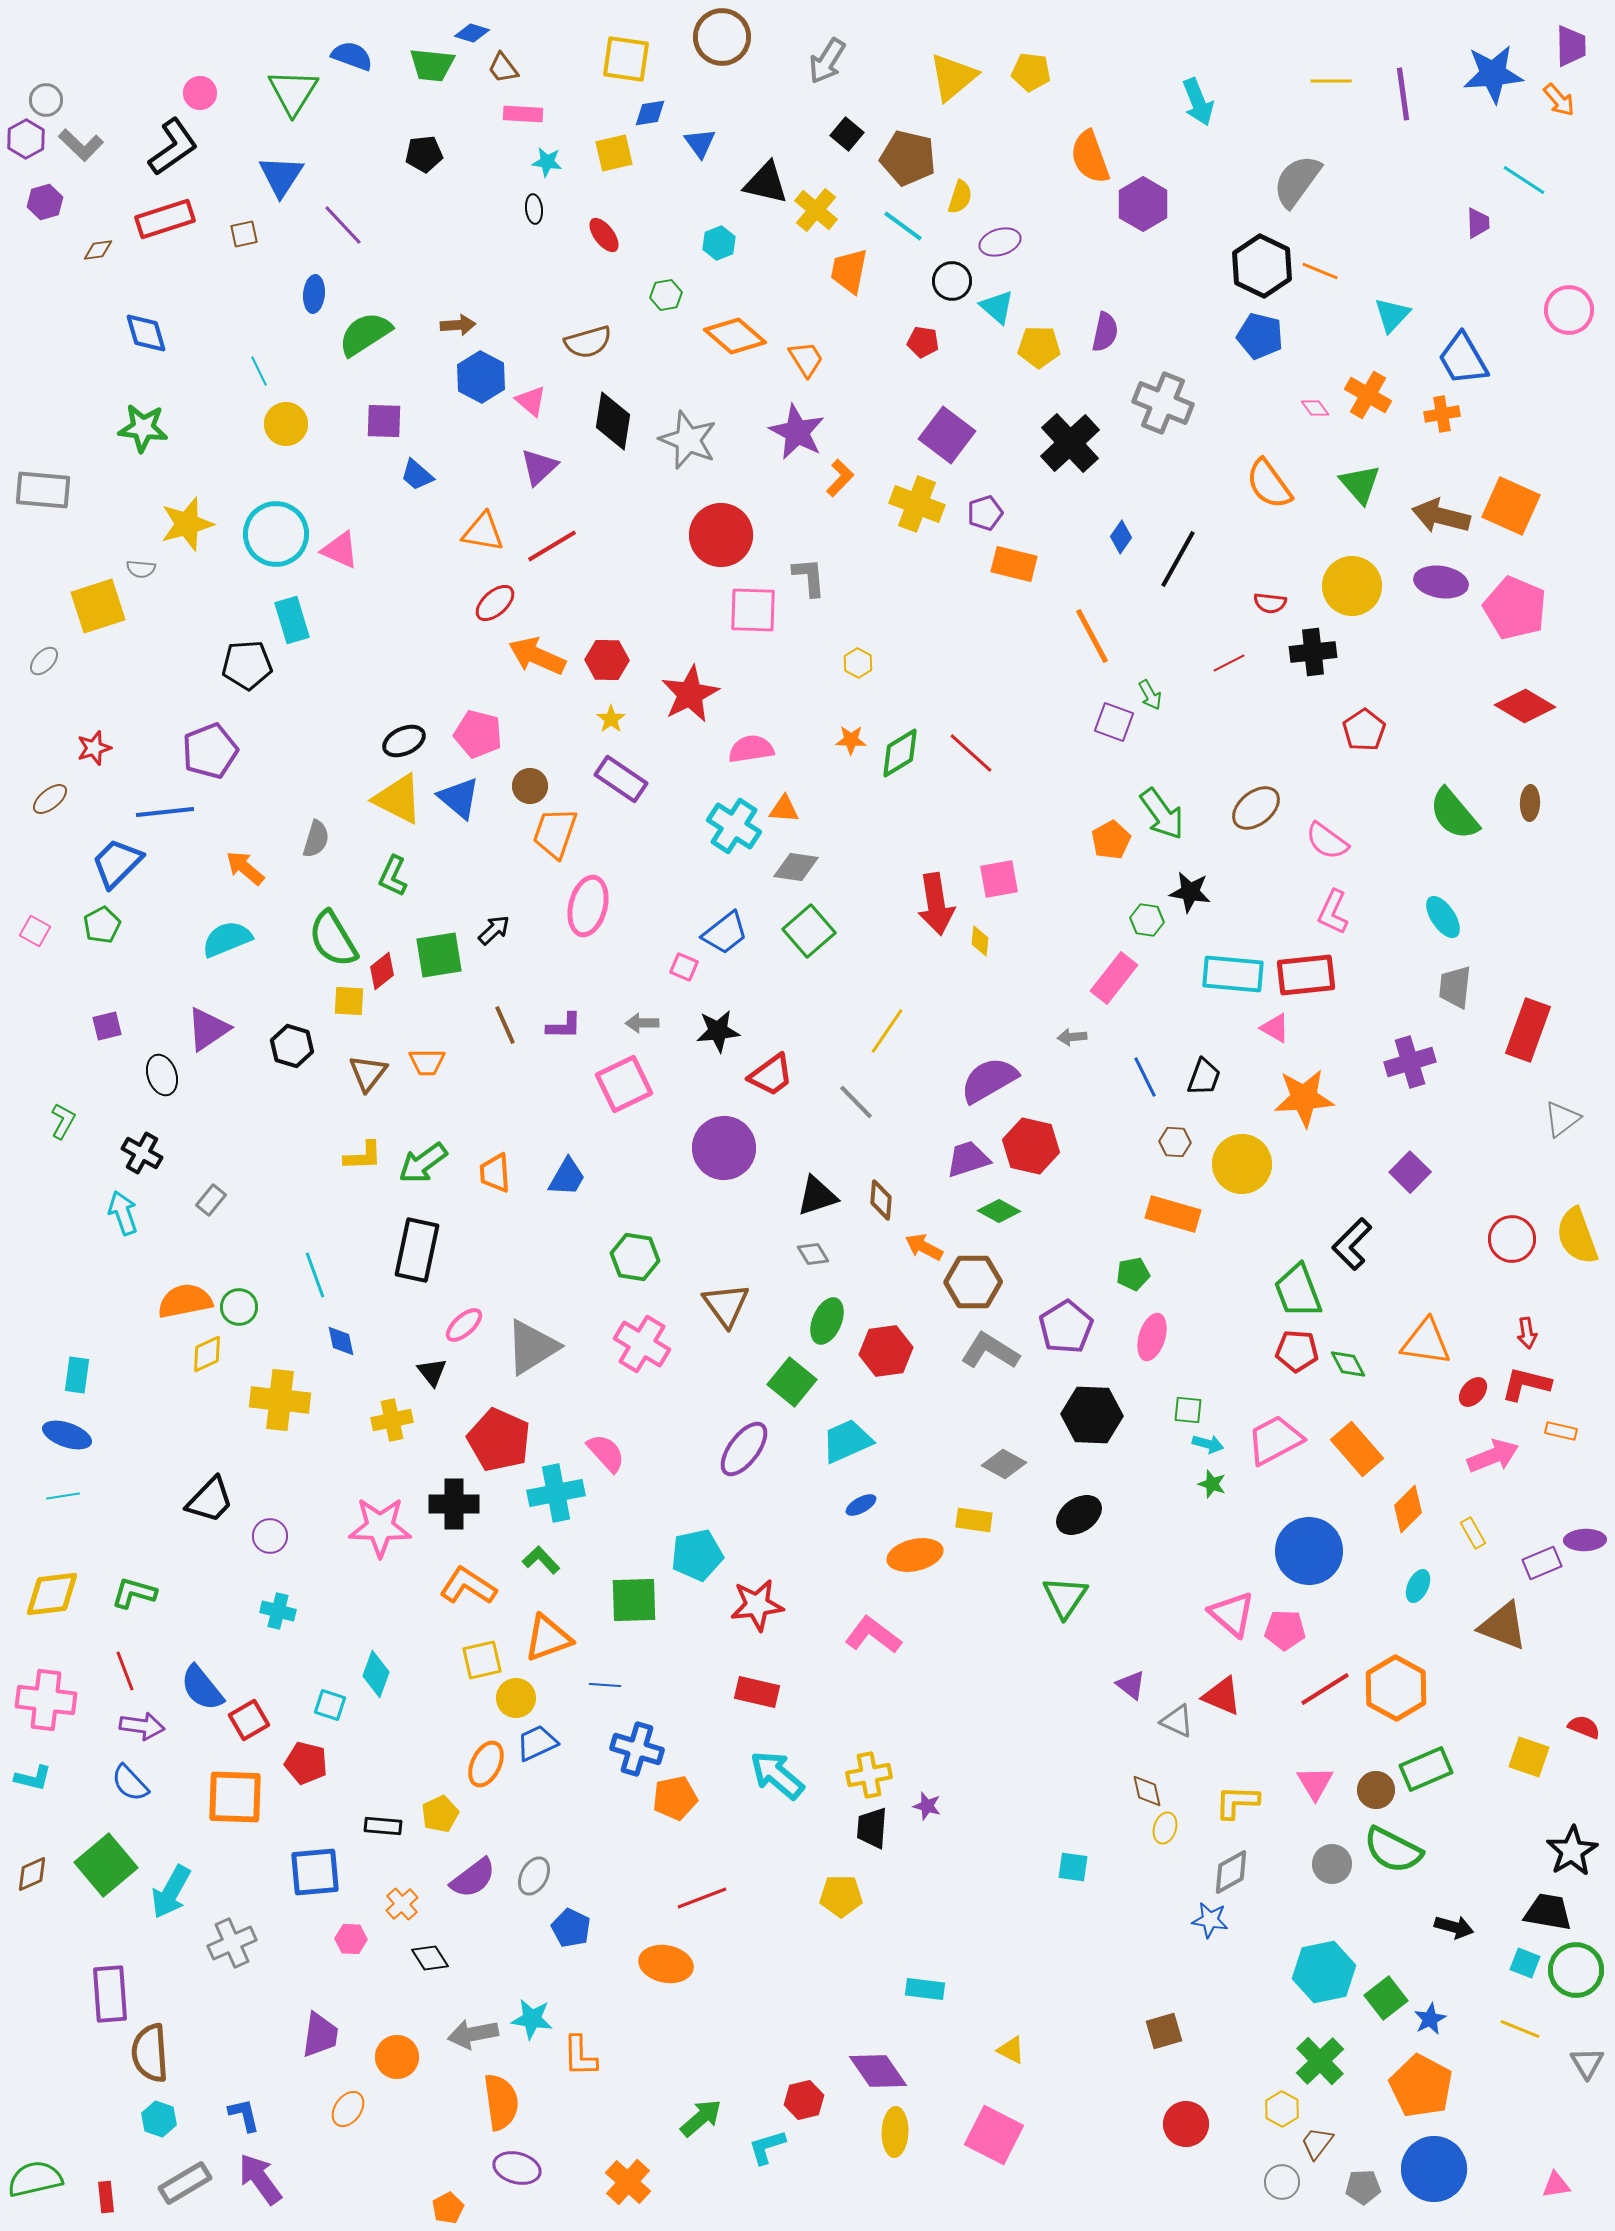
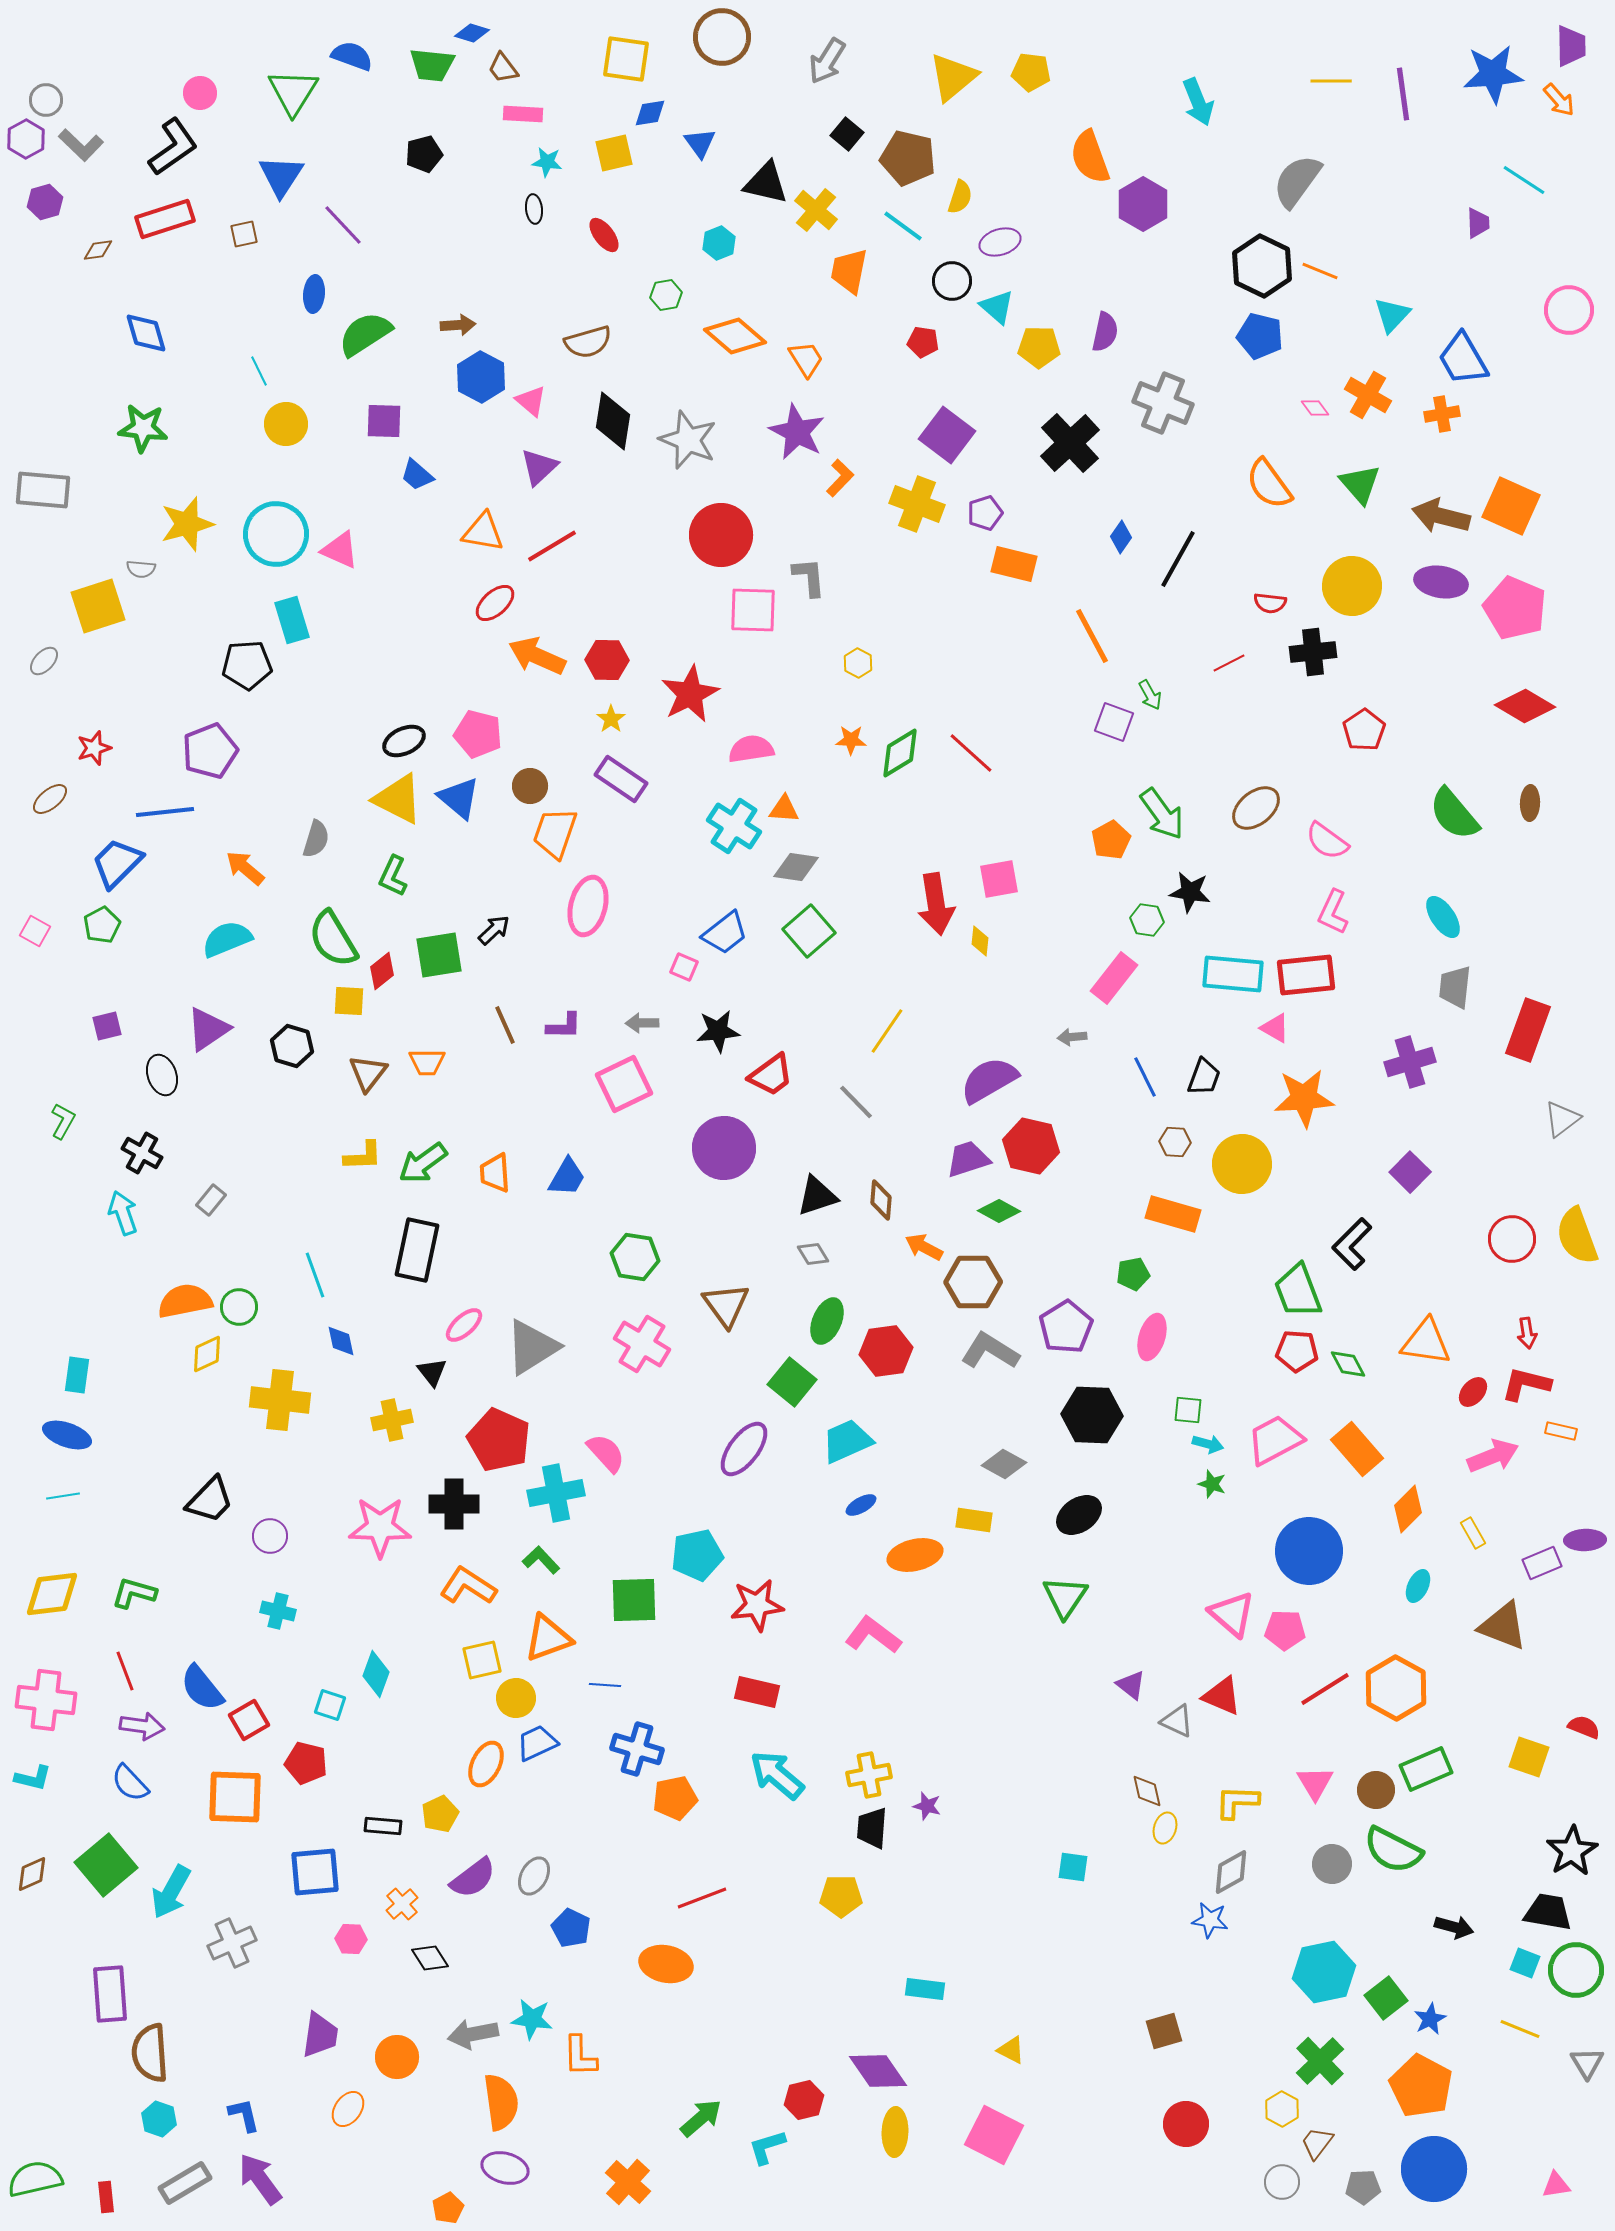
black pentagon at (424, 154): rotated 9 degrees counterclockwise
purple ellipse at (517, 2168): moved 12 px left
